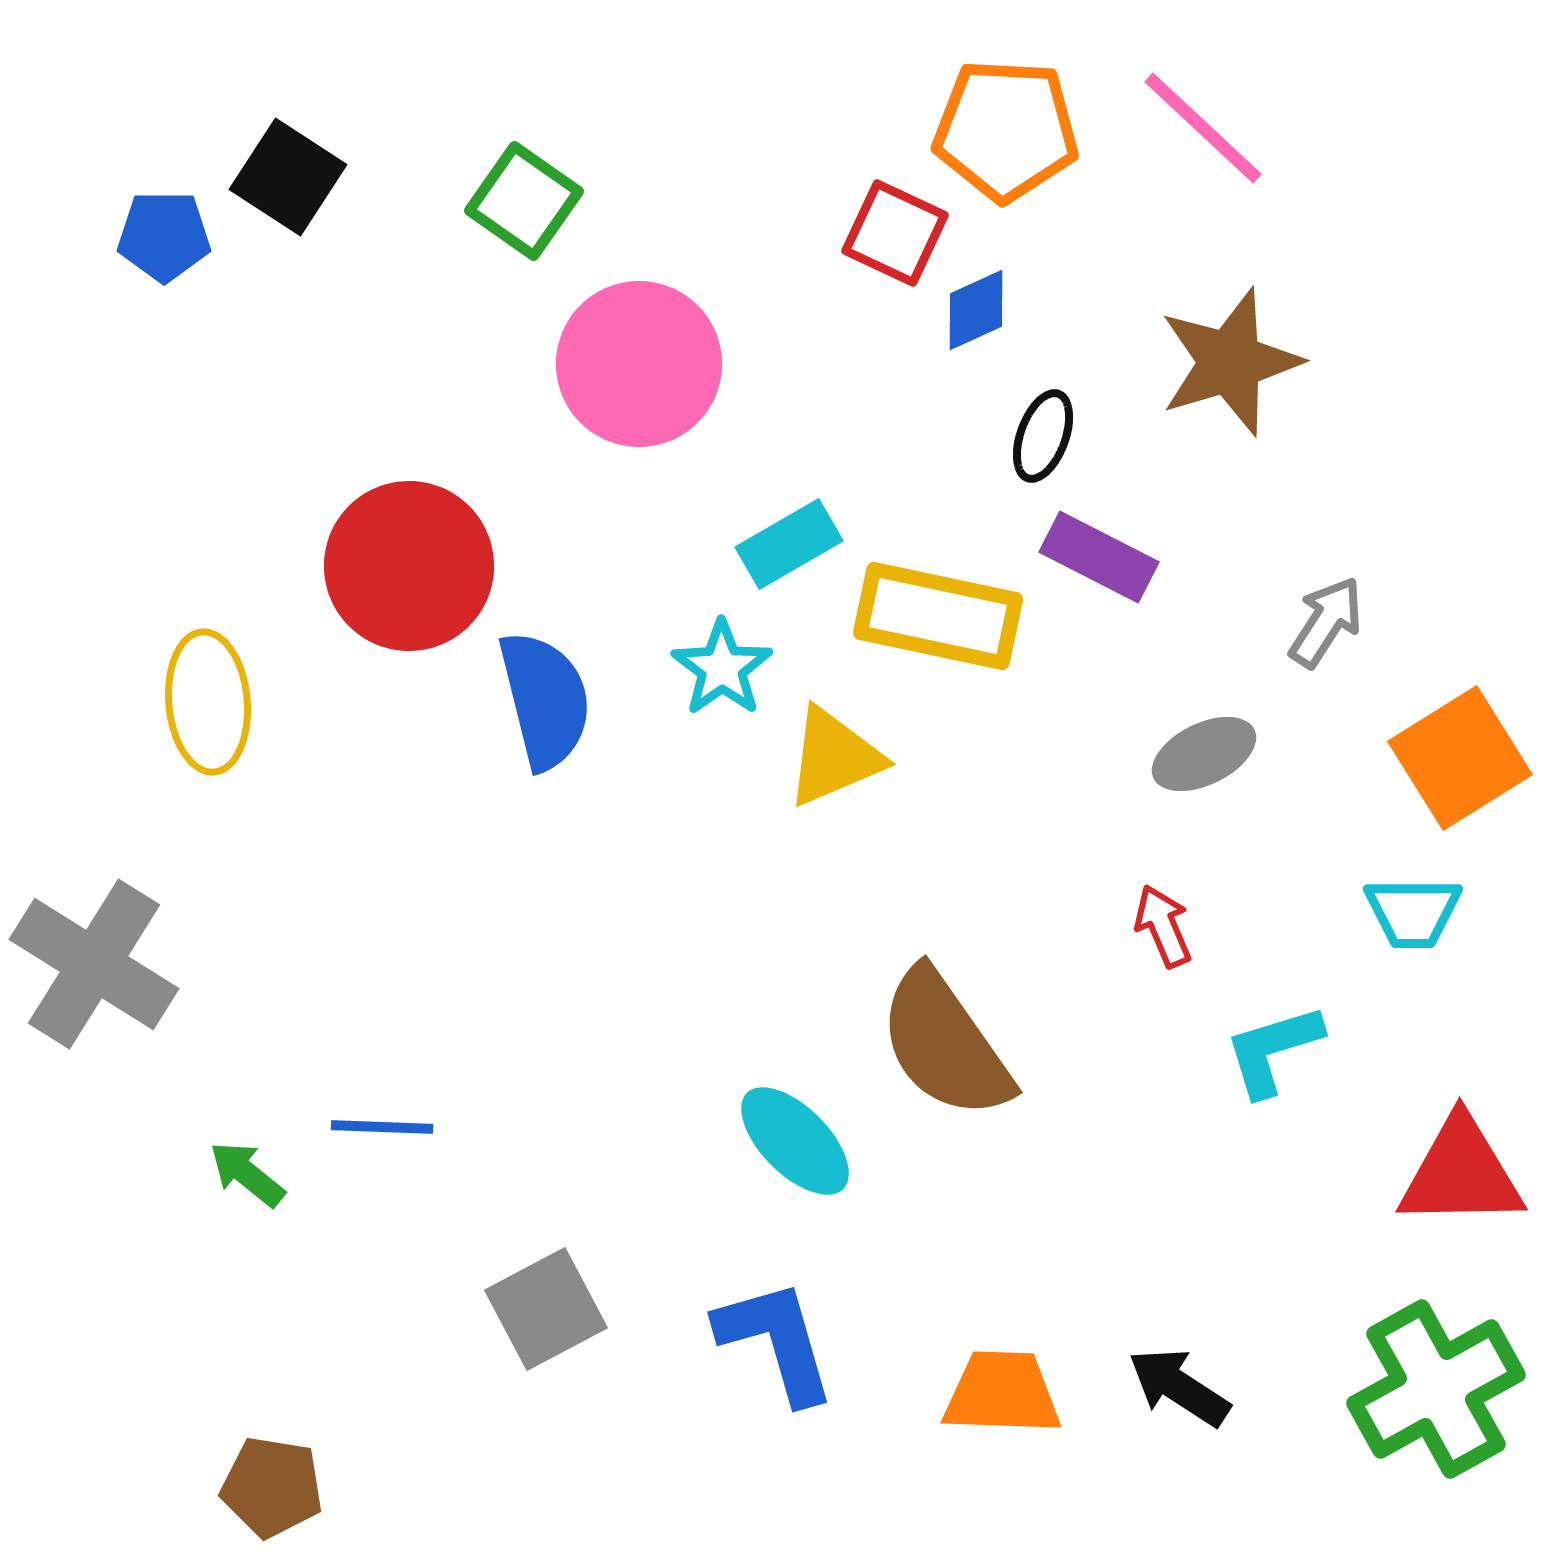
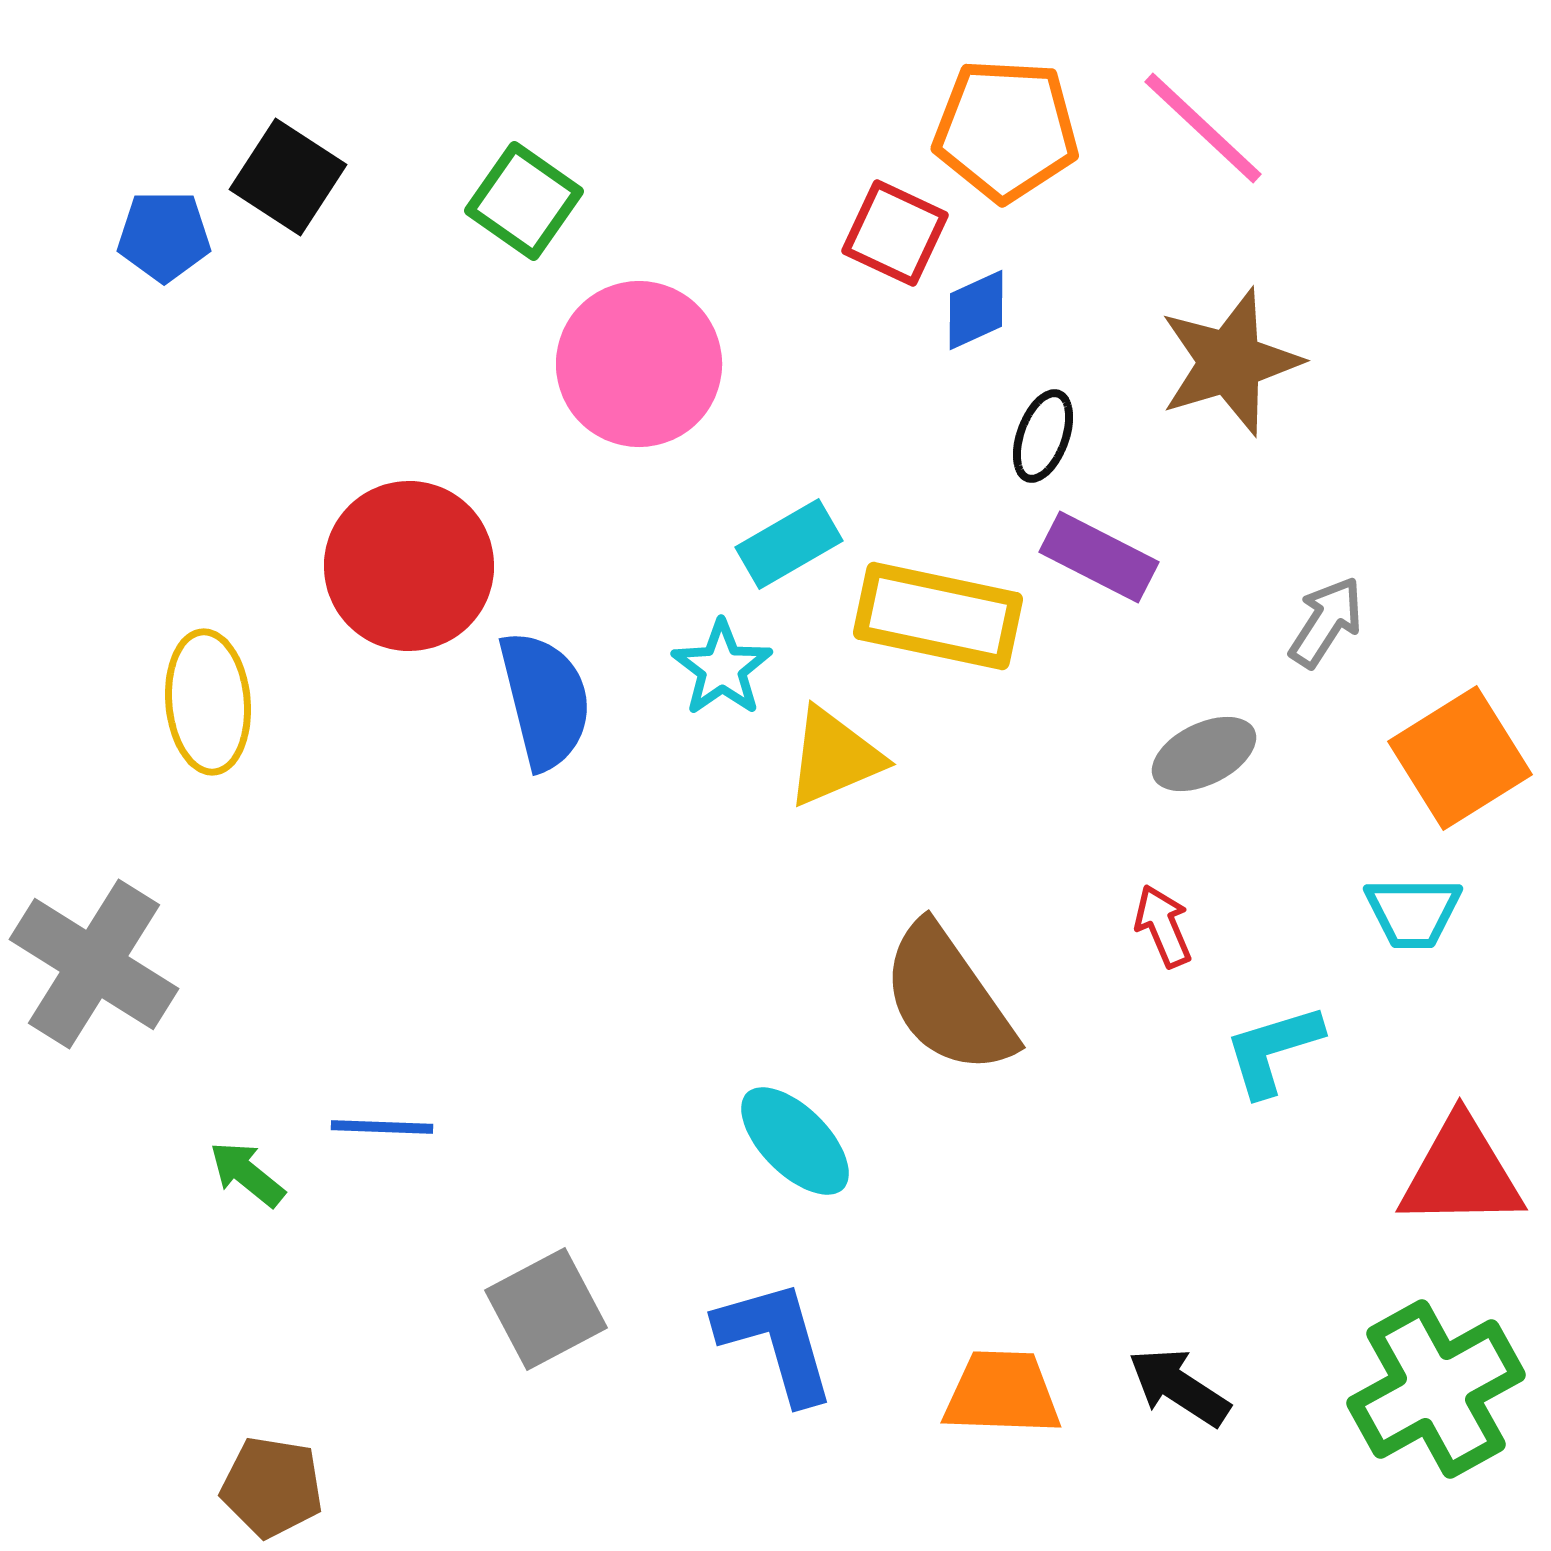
brown semicircle: moved 3 px right, 45 px up
